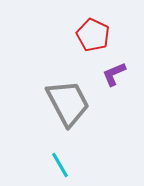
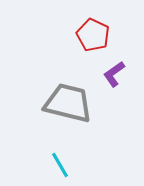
purple L-shape: rotated 12 degrees counterclockwise
gray trapezoid: rotated 48 degrees counterclockwise
